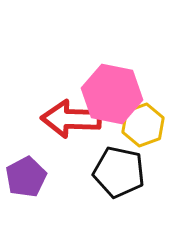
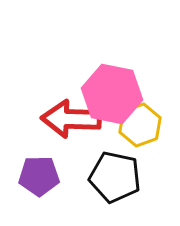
yellow hexagon: moved 3 px left
black pentagon: moved 4 px left, 5 px down
purple pentagon: moved 13 px right, 1 px up; rotated 27 degrees clockwise
